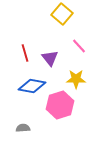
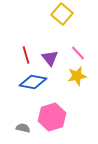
pink line: moved 1 px left, 7 px down
red line: moved 1 px right, 2 px down
yellow star: moved 1 px right, 3 px up; rotated 12 degrees counterclockwise
blue diamond: moved 1 px right, 4 px up
pink hexagon: moved 8 px left, 12 px down
gray semicircle: rotated 16 degrees clockwise
